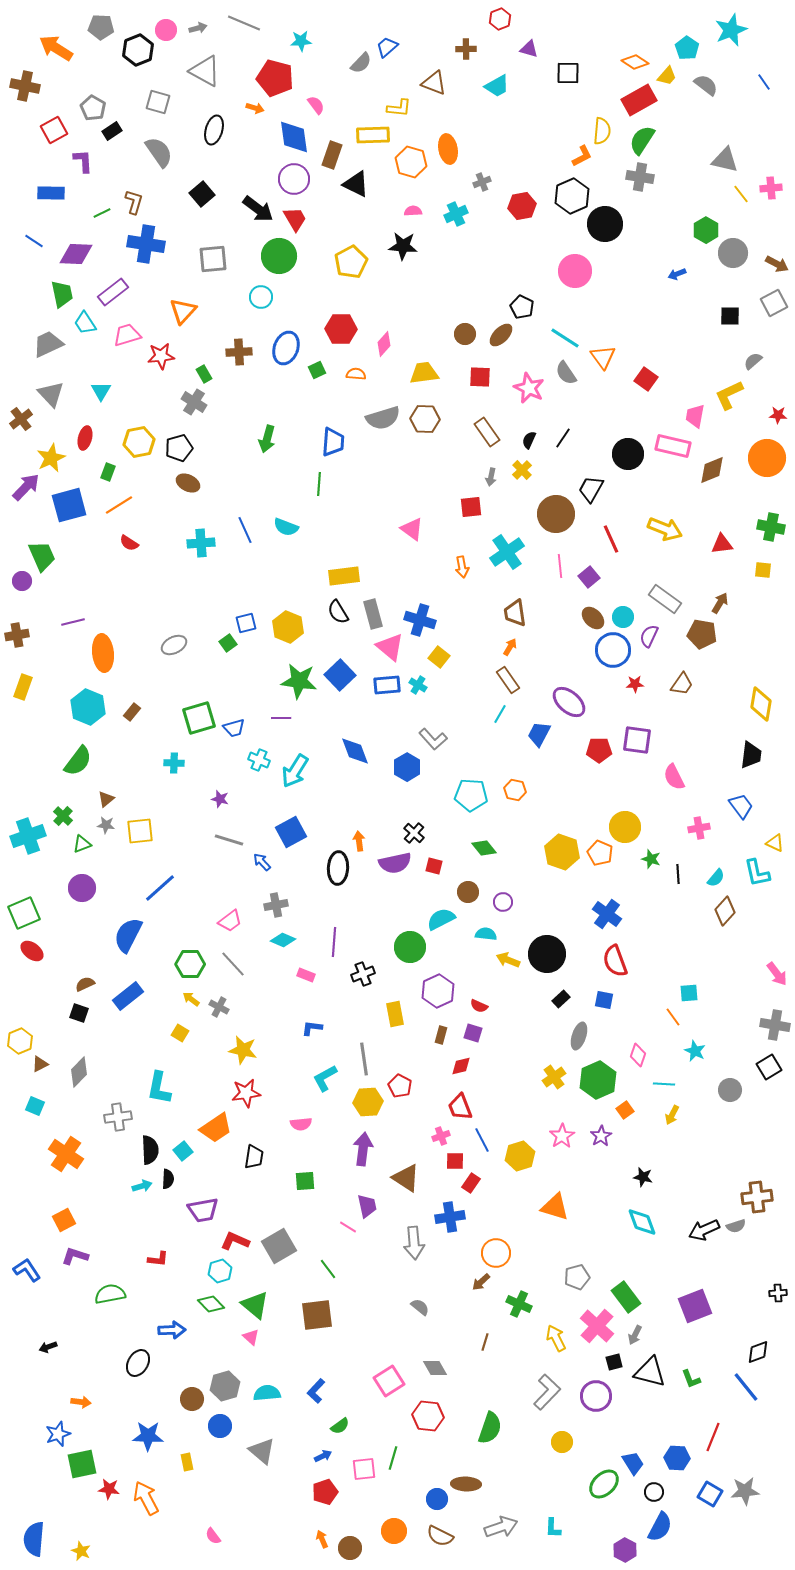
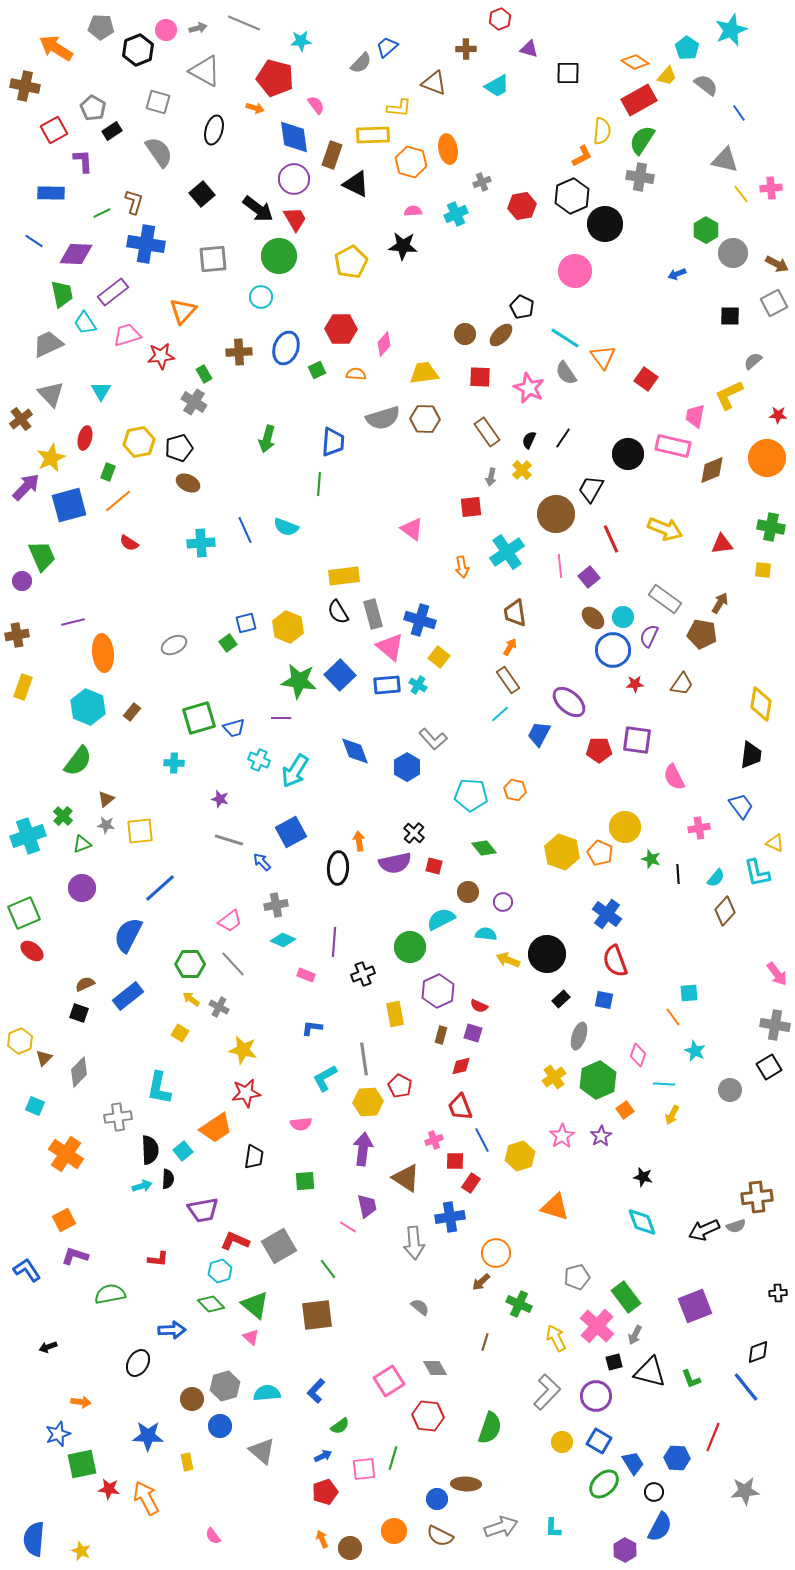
blue line at (764, 82): moved 25 px left, 31 px down
orange line at (119, 505): moved 1 px left, 4 px up; rotated 8 degrees counterclockwise
cyan line at (500, 714): rotated 18 degrees clockwise
brown triangle at (40, 1064): moved 4 px right, 6 px up; rotated 18 degrees counterclockwise
pink cross at (441, 1136): moved 7 px left, 4 px down
blue square at (710, 1494): moved 111 px left, 53 px up
